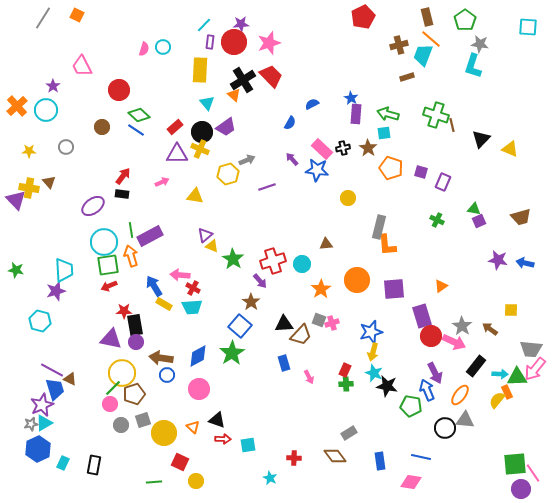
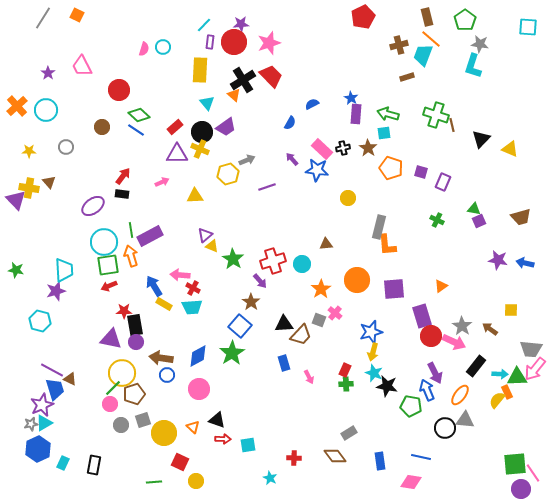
purple star at (53, 86): moved 5 px left, 13 px up
yellow triangle at (195, 196): rotated 12 degrees counterclockwise
pink cross at (332, 323): moved 3 px right, 10 px up; rotated 32 degrees counterclockwise
